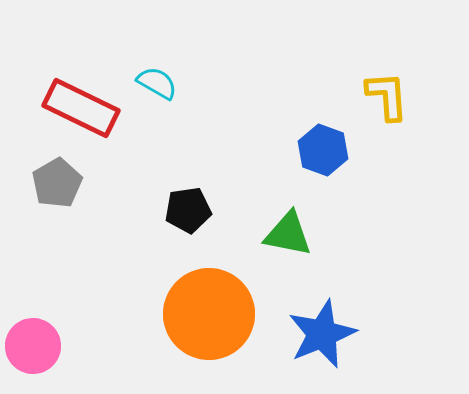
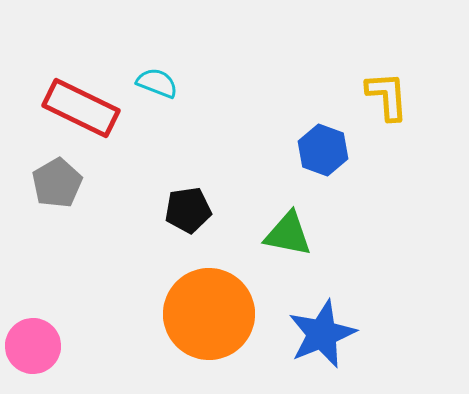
cyan semicircle: rotated 9 degrees counterclockwise
